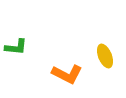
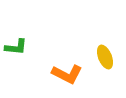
yellow ellipse: moved 1 px down
